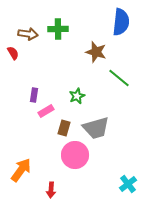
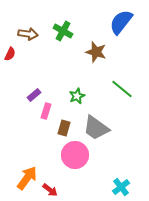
blue semicircle: rotated 148 degrees counterclockwise
green cross: moved 5 px right, 2 px down; rotated 30 degrees clockwise
red semicircle: moved 3 px left, 1 px down; rotated 56 degrees clockwise
green line: moved 3 px right, 11 px down
purple rectangle: rotated 40 degrees clockwise
pink rectangle: rotated 42 degrees counterclockwise
gray trapezoid: rotated 52 degrees clockwise
orange arrow: moved 6 px right, 8 px down
cyan cross: moved 7 px left, 3 px down
red arrow: moved 1 px left; rotated 56 degrees counterclockwise
